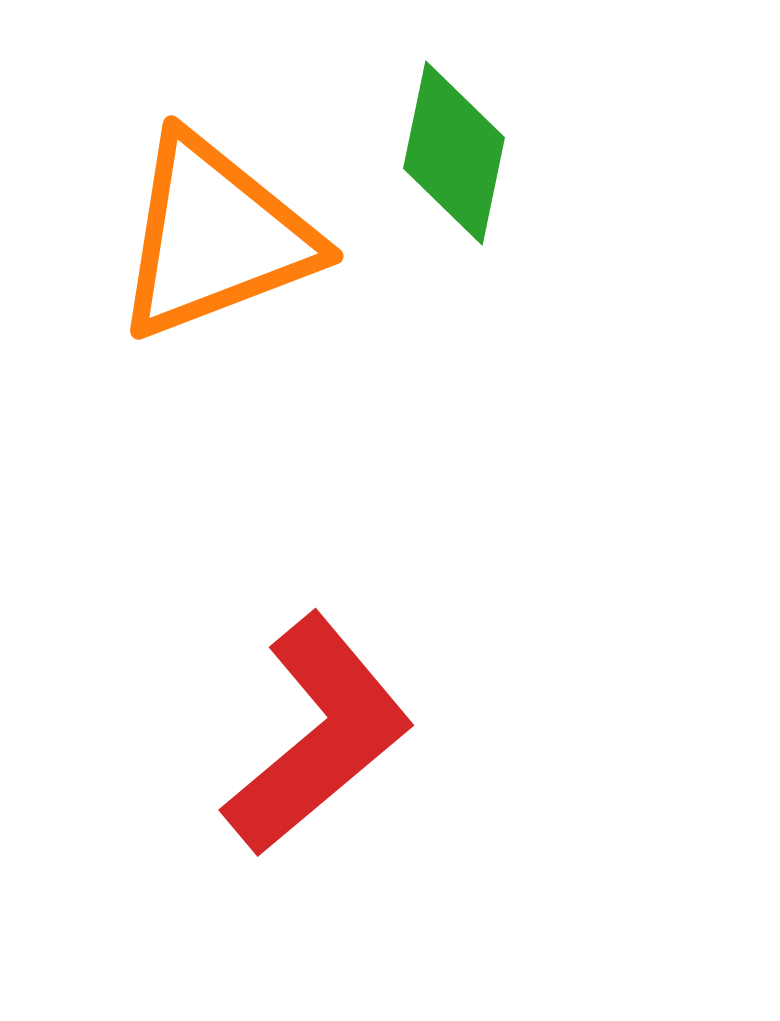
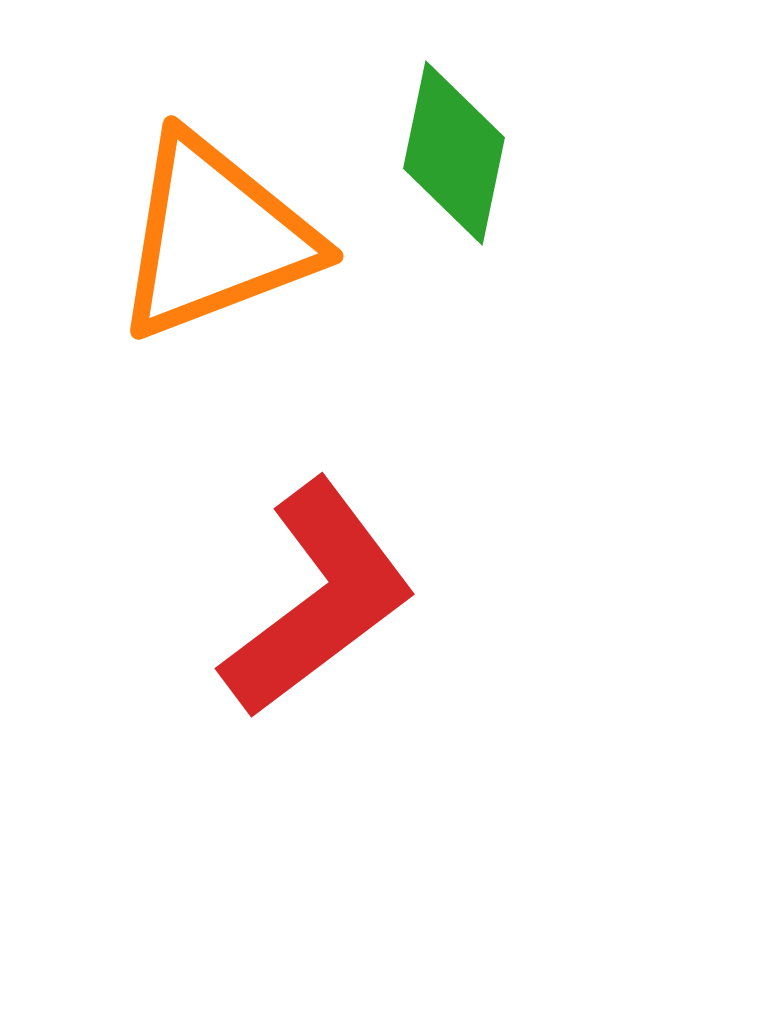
red L-shape: moved 136 px up; rotated 3 degrees clockwise
